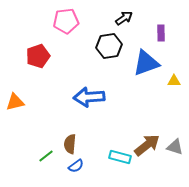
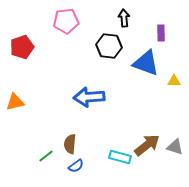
black arrow: rotated 60 degrees counterclockwise
black hexagon: rotated 15 degrees clockwise
red pentagon: moved 16 px left, 9 px up
blue triangle: rotated 40 degrees clockwise
